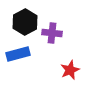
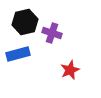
black hexagon: rotated 15 degrees clockwise
purple cross: rotated 12 degrees clockwise
